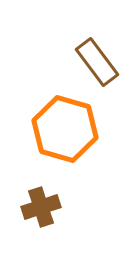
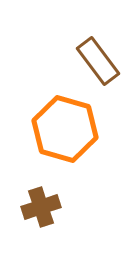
brown rectangle: moved 1 px right, 1 px up
